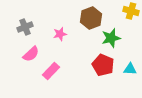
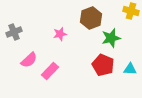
gray cross: moved 11 px left, 5 px down
pink semicircle: moved 2 px left, 6 px down
pink rectangle: moved 1 px left
